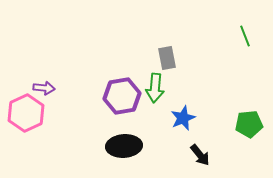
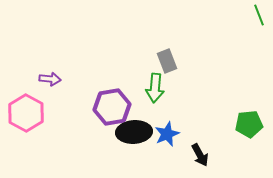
green line: moved 14 px right, 21 px up
gray rectangle: moved 3 px down; rotated 10 degrees counterclockwise
purple arrow: moved 6 px right, 9 px up
purple hexagon: moved 10 px left, 11 px down
pink hexagon: rotated 6 degrees counterclockwise
blue star: moved 16 px left, 16 px down
black ellipse: moved 10 px right, 14 px up
black arrow: rotated 10 degrees clockwise
